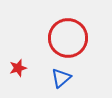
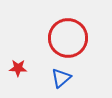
red star: rotated 18 degrees clockwise
